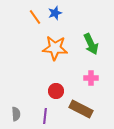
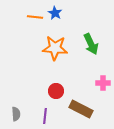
blue star: rotated 24 degrees counterclockwise
orange line: rotated 49 degrees counterclockwise
pink cross: moved 12 px right, 5 px down
